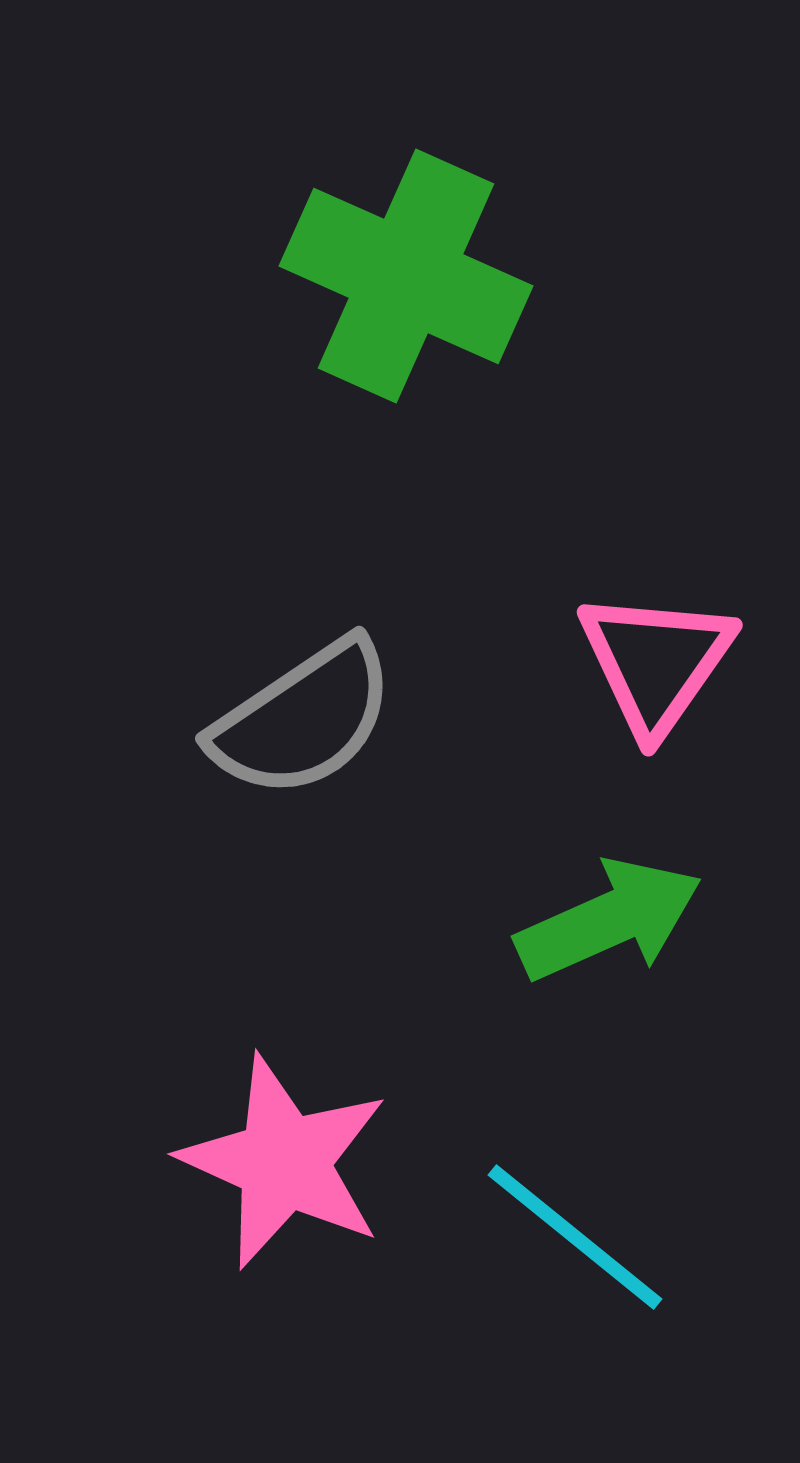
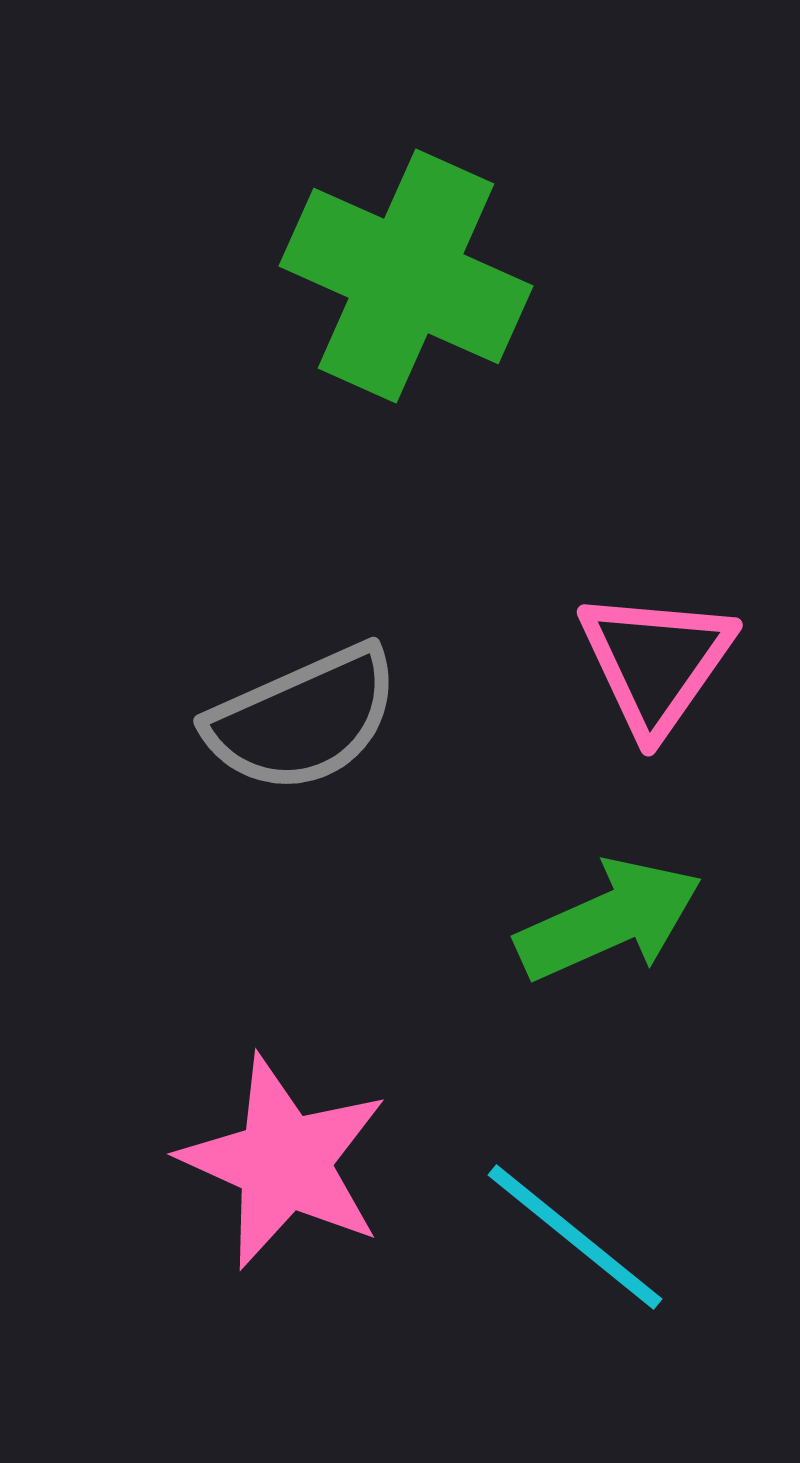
gray semicircle: rotated 10 degrees clockwise
